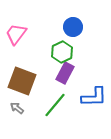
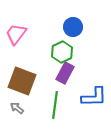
green line: rotated 32 degrees counterclockwise
